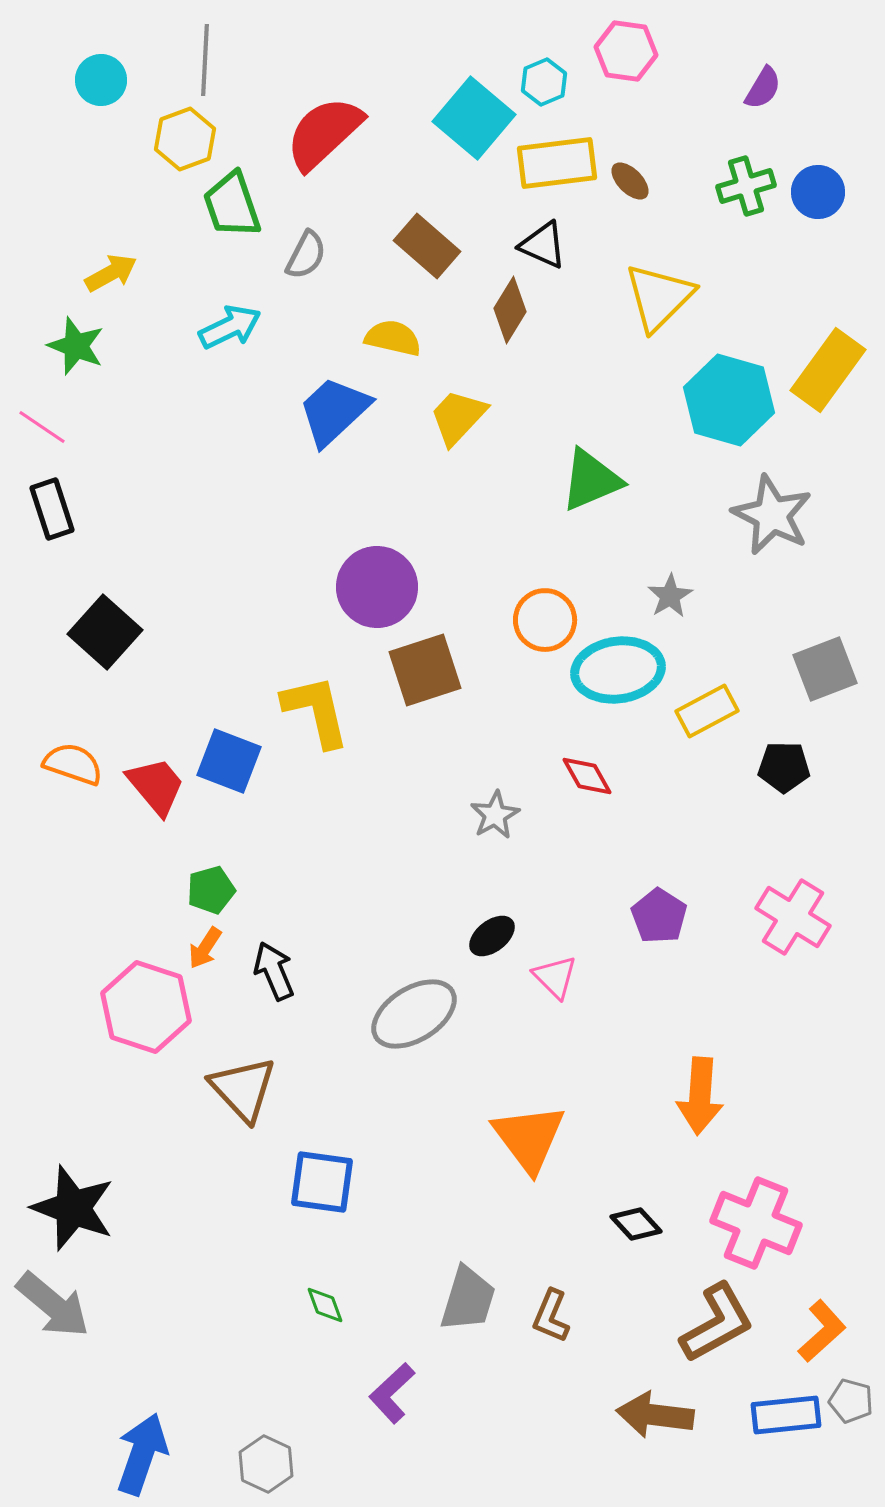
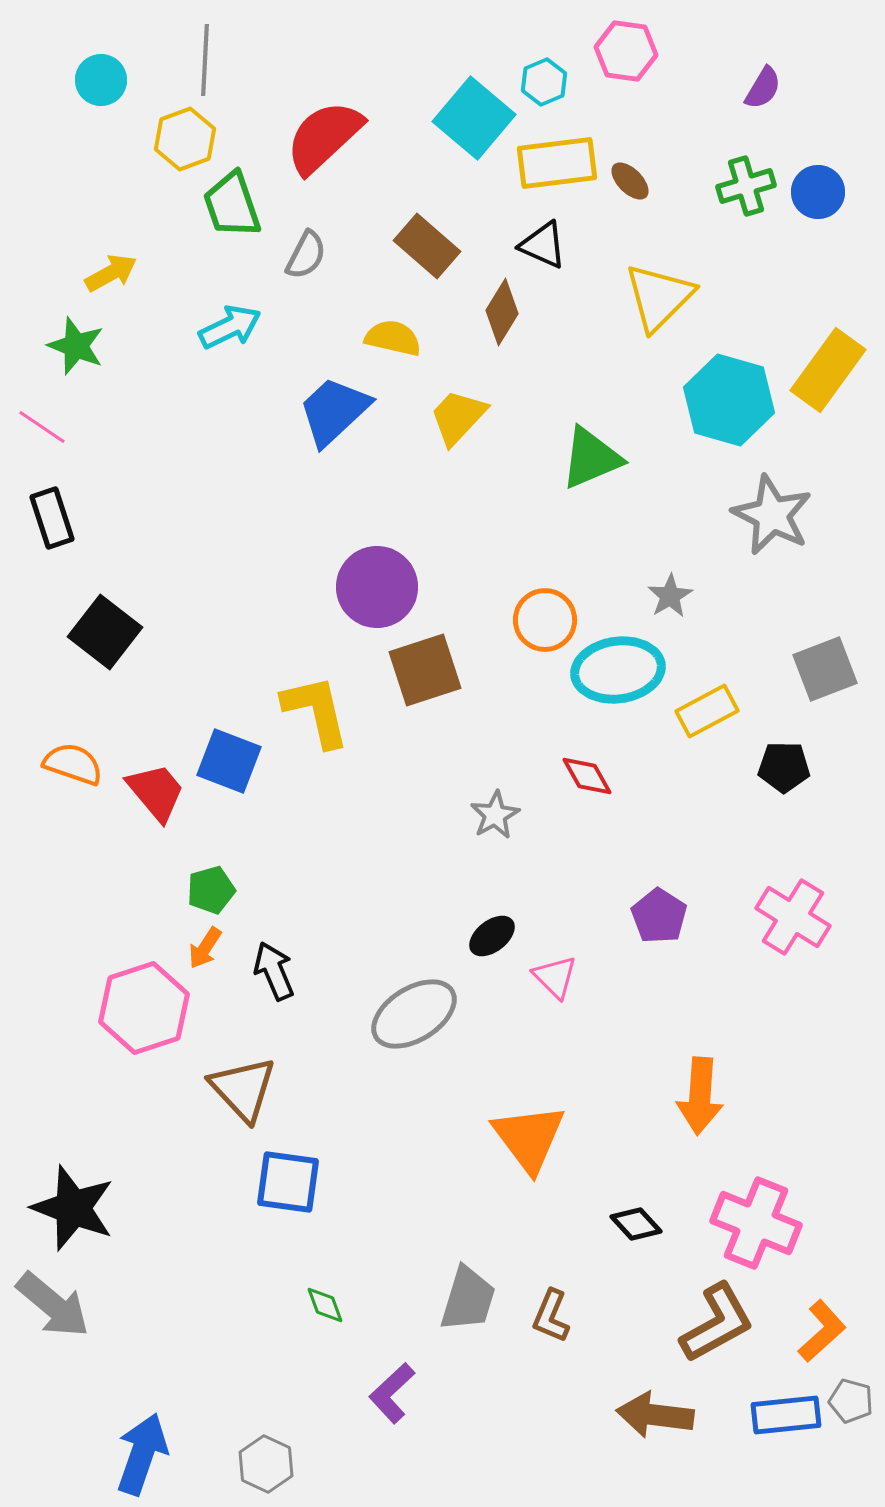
red semicircle at (324, 133): moved 4 px down
brown diamond at (510, 310): moved 8 px left, 2 px down
green triangle at (591, 480): moved 22 px up
black rectangle at (52, 509): moved 9 px down
black square at (105, 632): rotated 4 degrees counterclockwise
red trapezoid at (156, 786): moved 6 px down
pink hexagon at (146, 1007): moved 2 px left, 1 px down; rotated 24 degrees clockwise
blue square at (322, 1182): moved 34 px left
